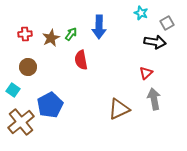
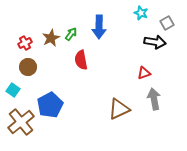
red cross: moved 9 px down; rotated 24 degrees counterclockwise
red triangle: moved 2 px left; rotated 24 degrees clockwise
